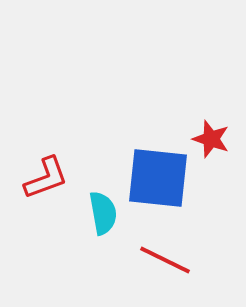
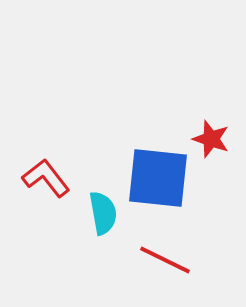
red L-shape: rotated 108 degrees counterclockwise
